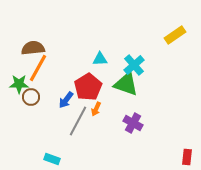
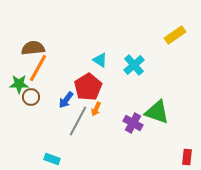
cyan triangle: moved 1 px down; rotated 35 degrees clockwise
green triangle: moved 31 px right, 28 px down
